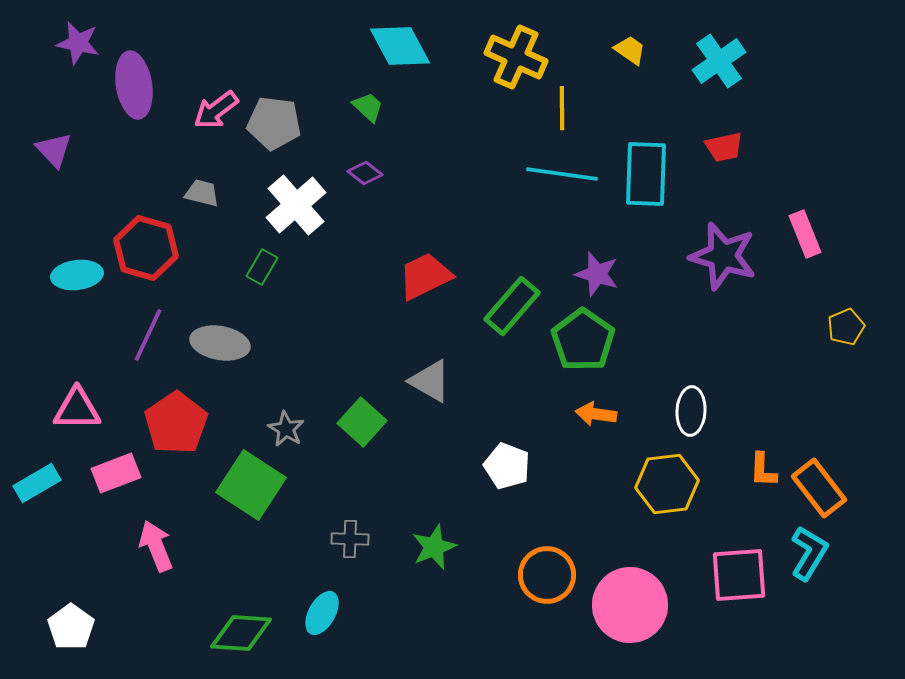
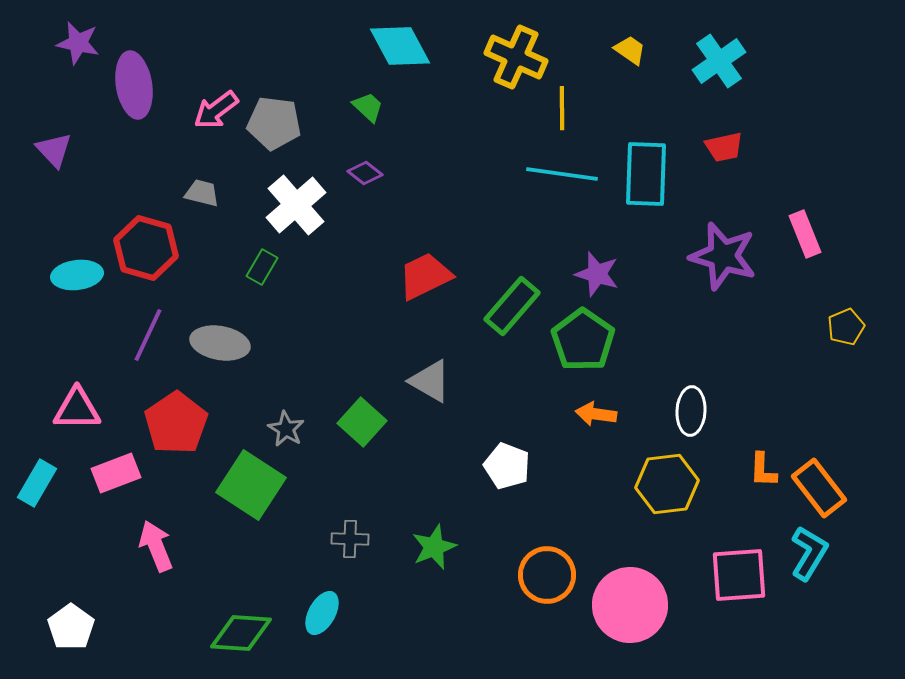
cyan rectangle at (37, 483): rotated 30 degrees counterclockwise
